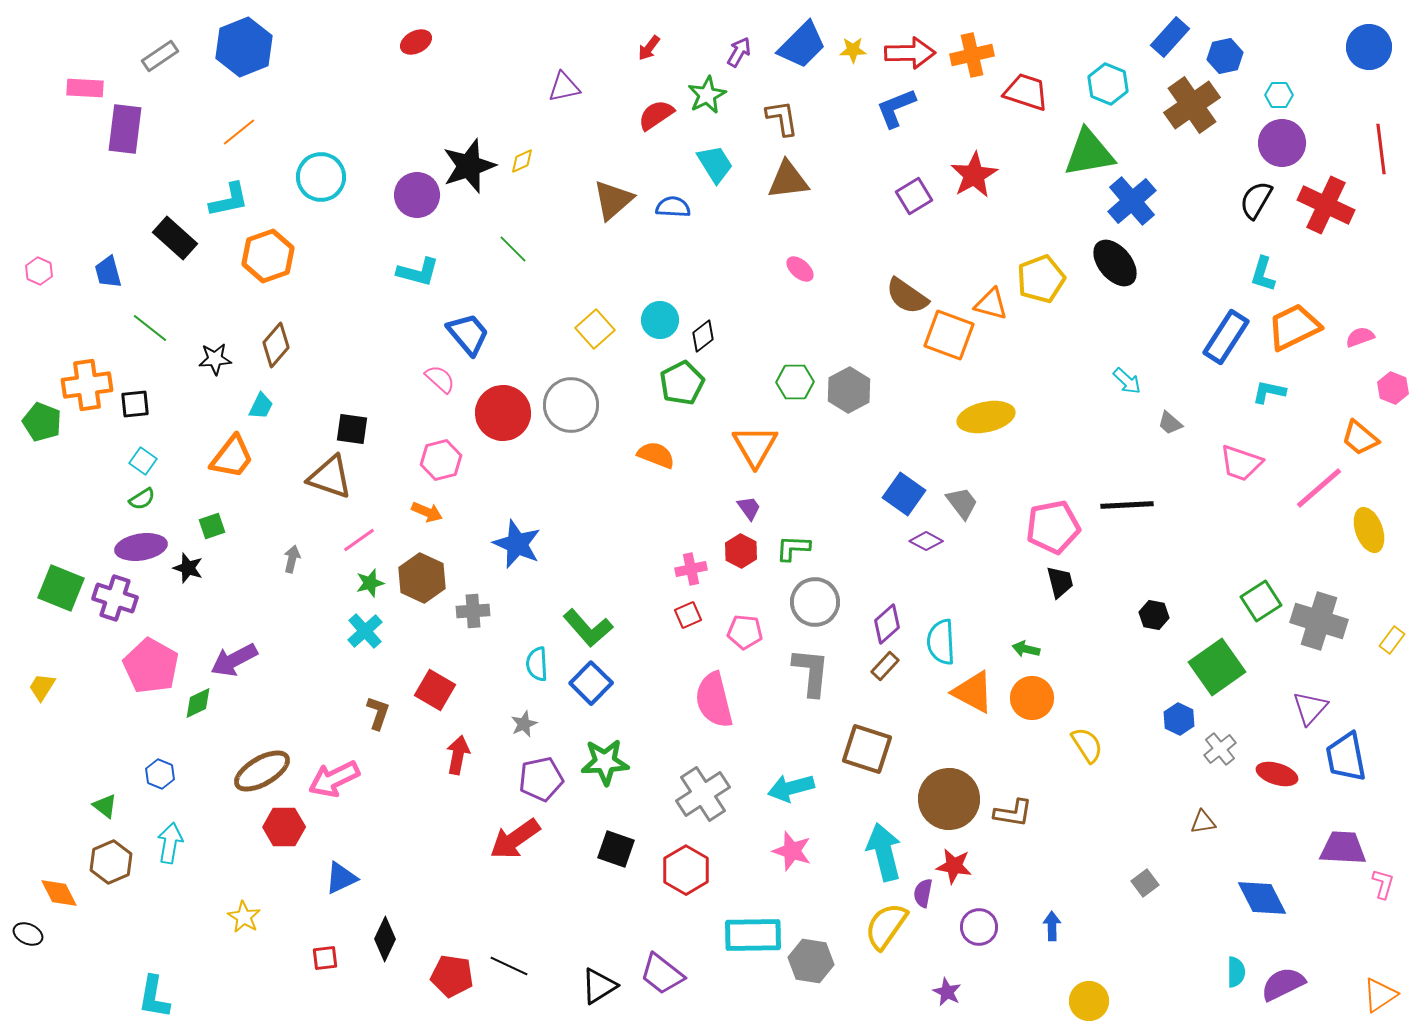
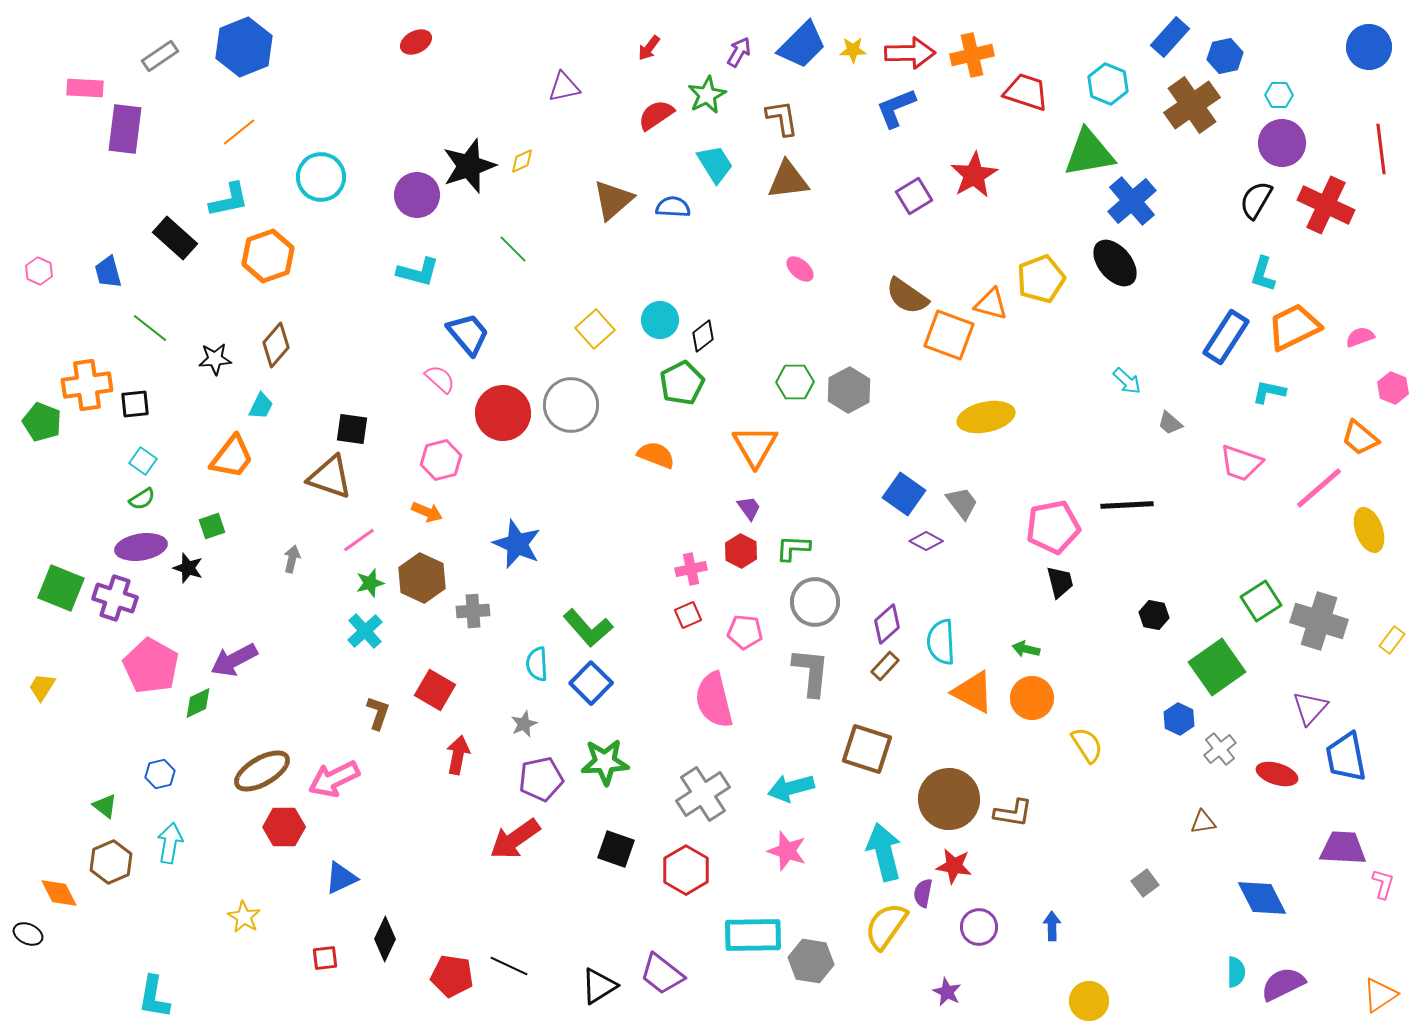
blue hexagon at (160, 774): rotated 24 degrees clockwise
pink star at (792, 851): moved 5 px left
